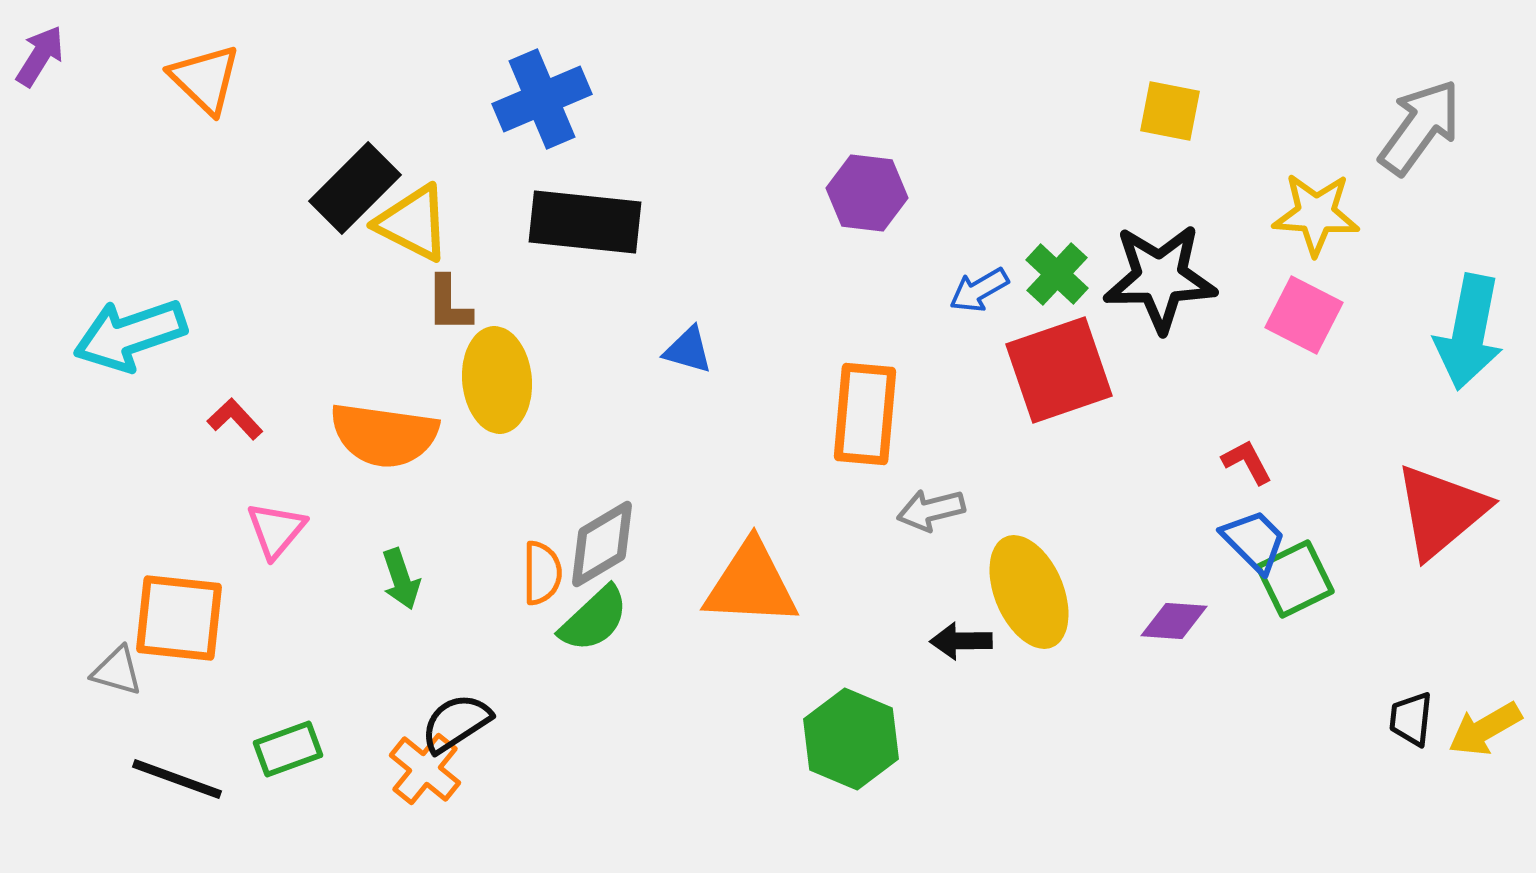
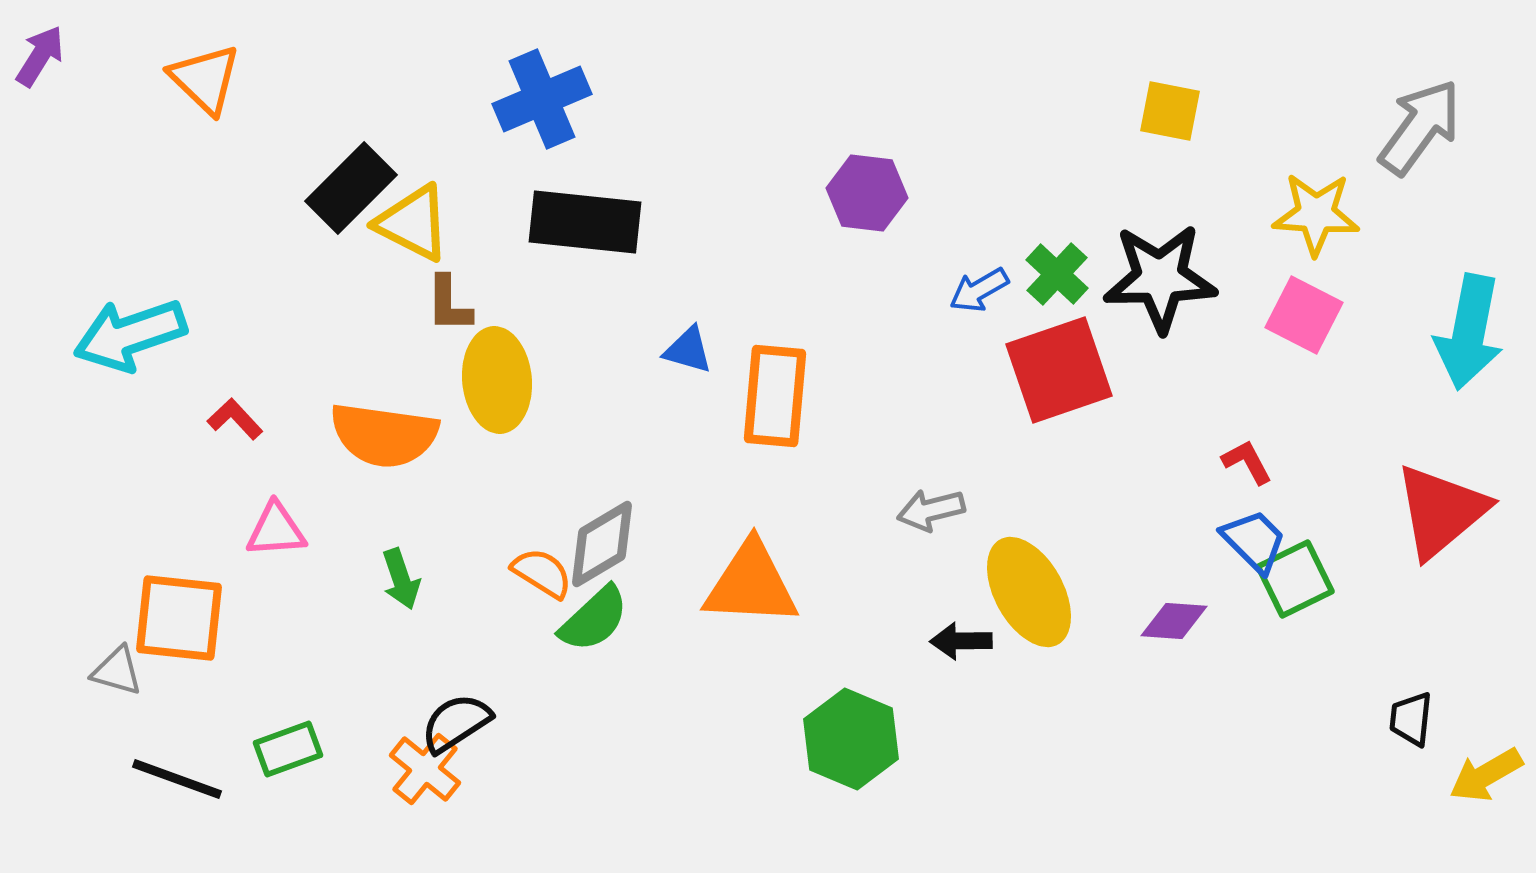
black rectangle at (355, 188): moved 4 px left
orange rectangle at (865, 414): moved 90 px left, 18 px up
pink triangle at (276, 530): rotated 46 degrees clockwise
orange semicircle at (542, 573): rotated 58 degrees counterclockwise
yellow ellipse at (1029, 592): rotated 6 degrees counterclockwise
yellow arrow at (1485, 729): moved 1 px right, 46 px down
